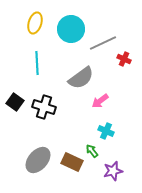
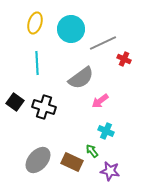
purple star: moved 3 px left; rotated 24 degrees clockwise
